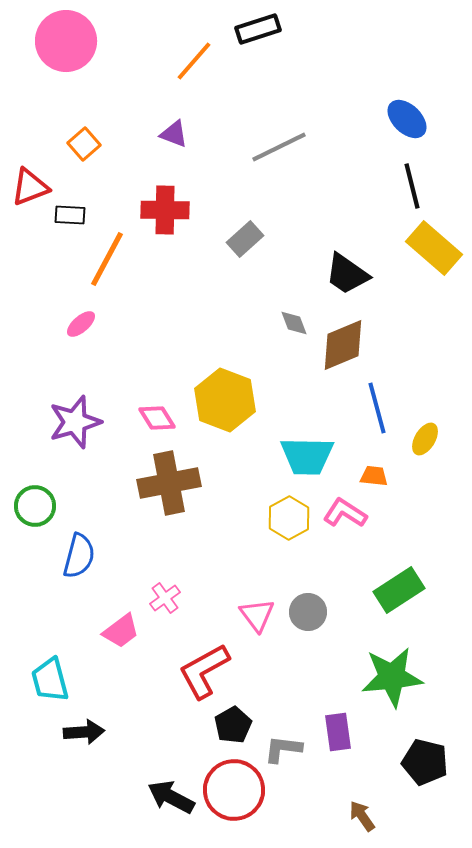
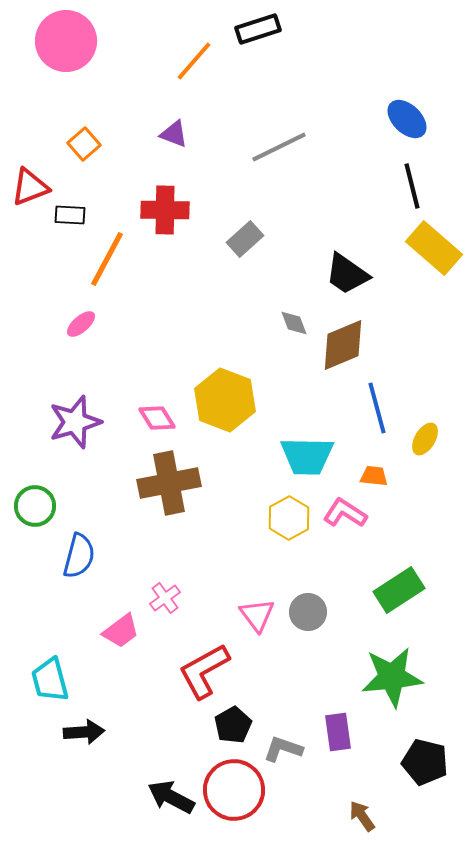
gray L-shape at (283, 749): rotated 12 degrees clockwise
